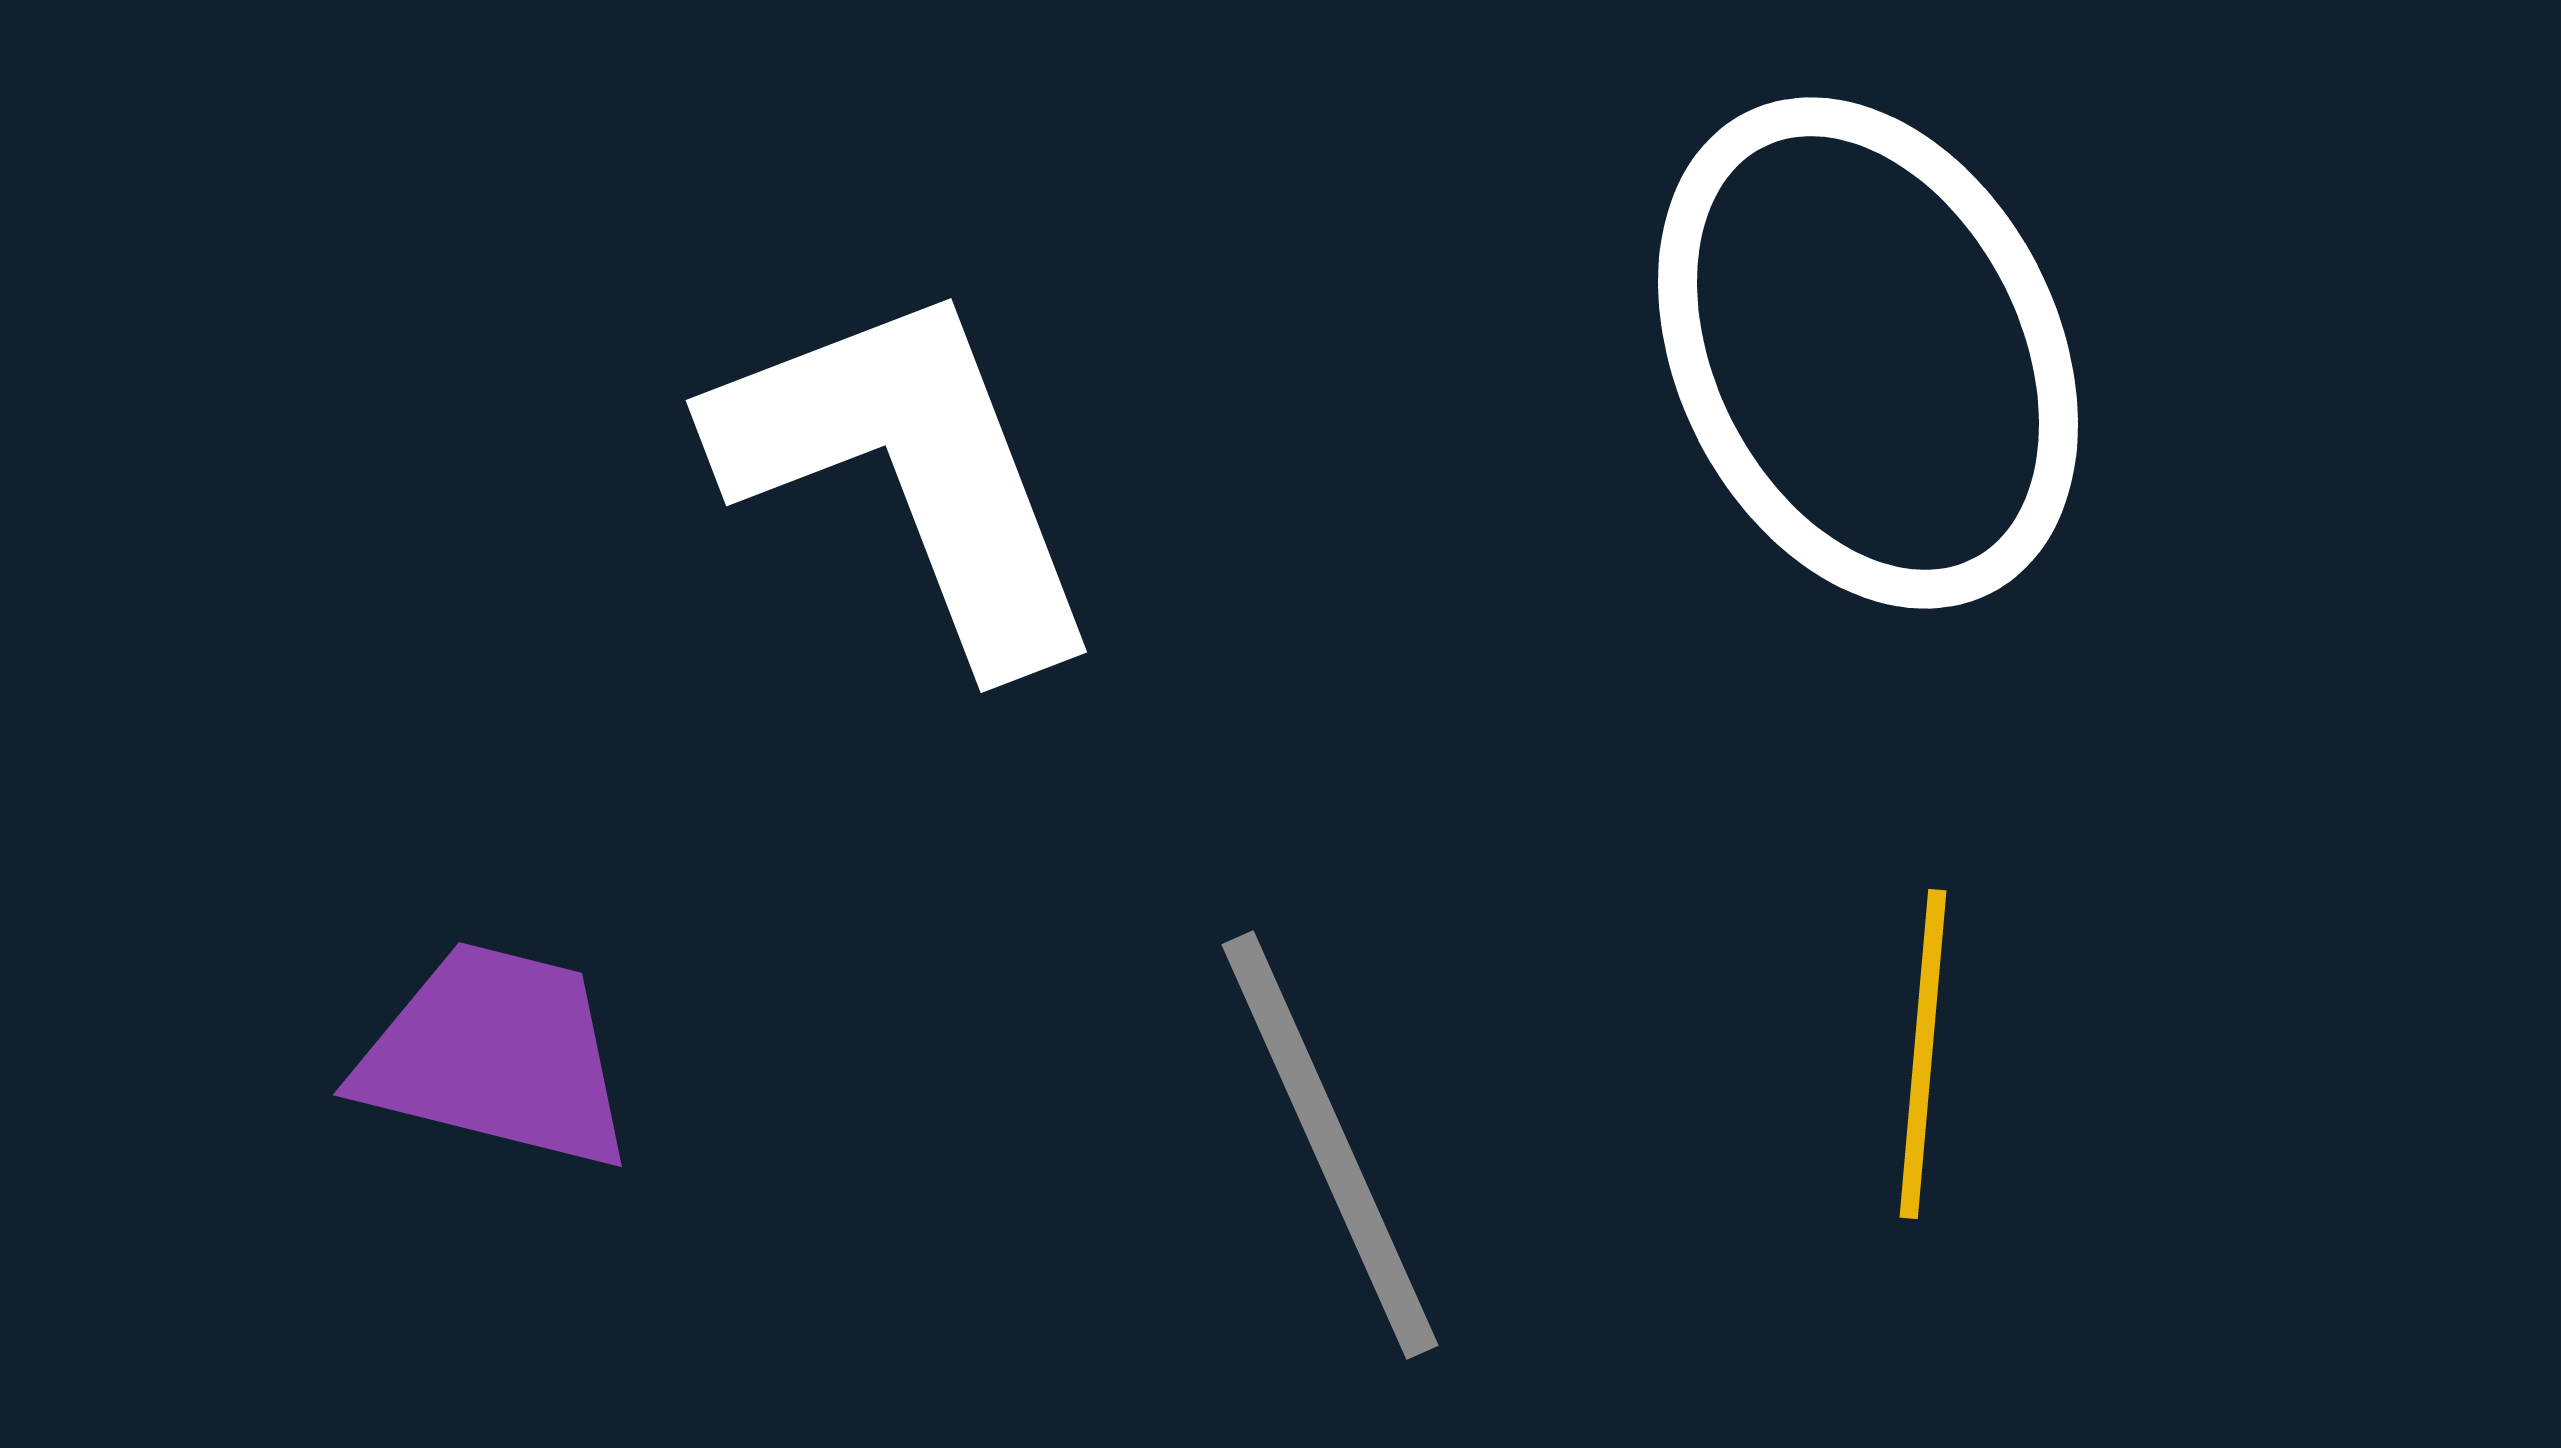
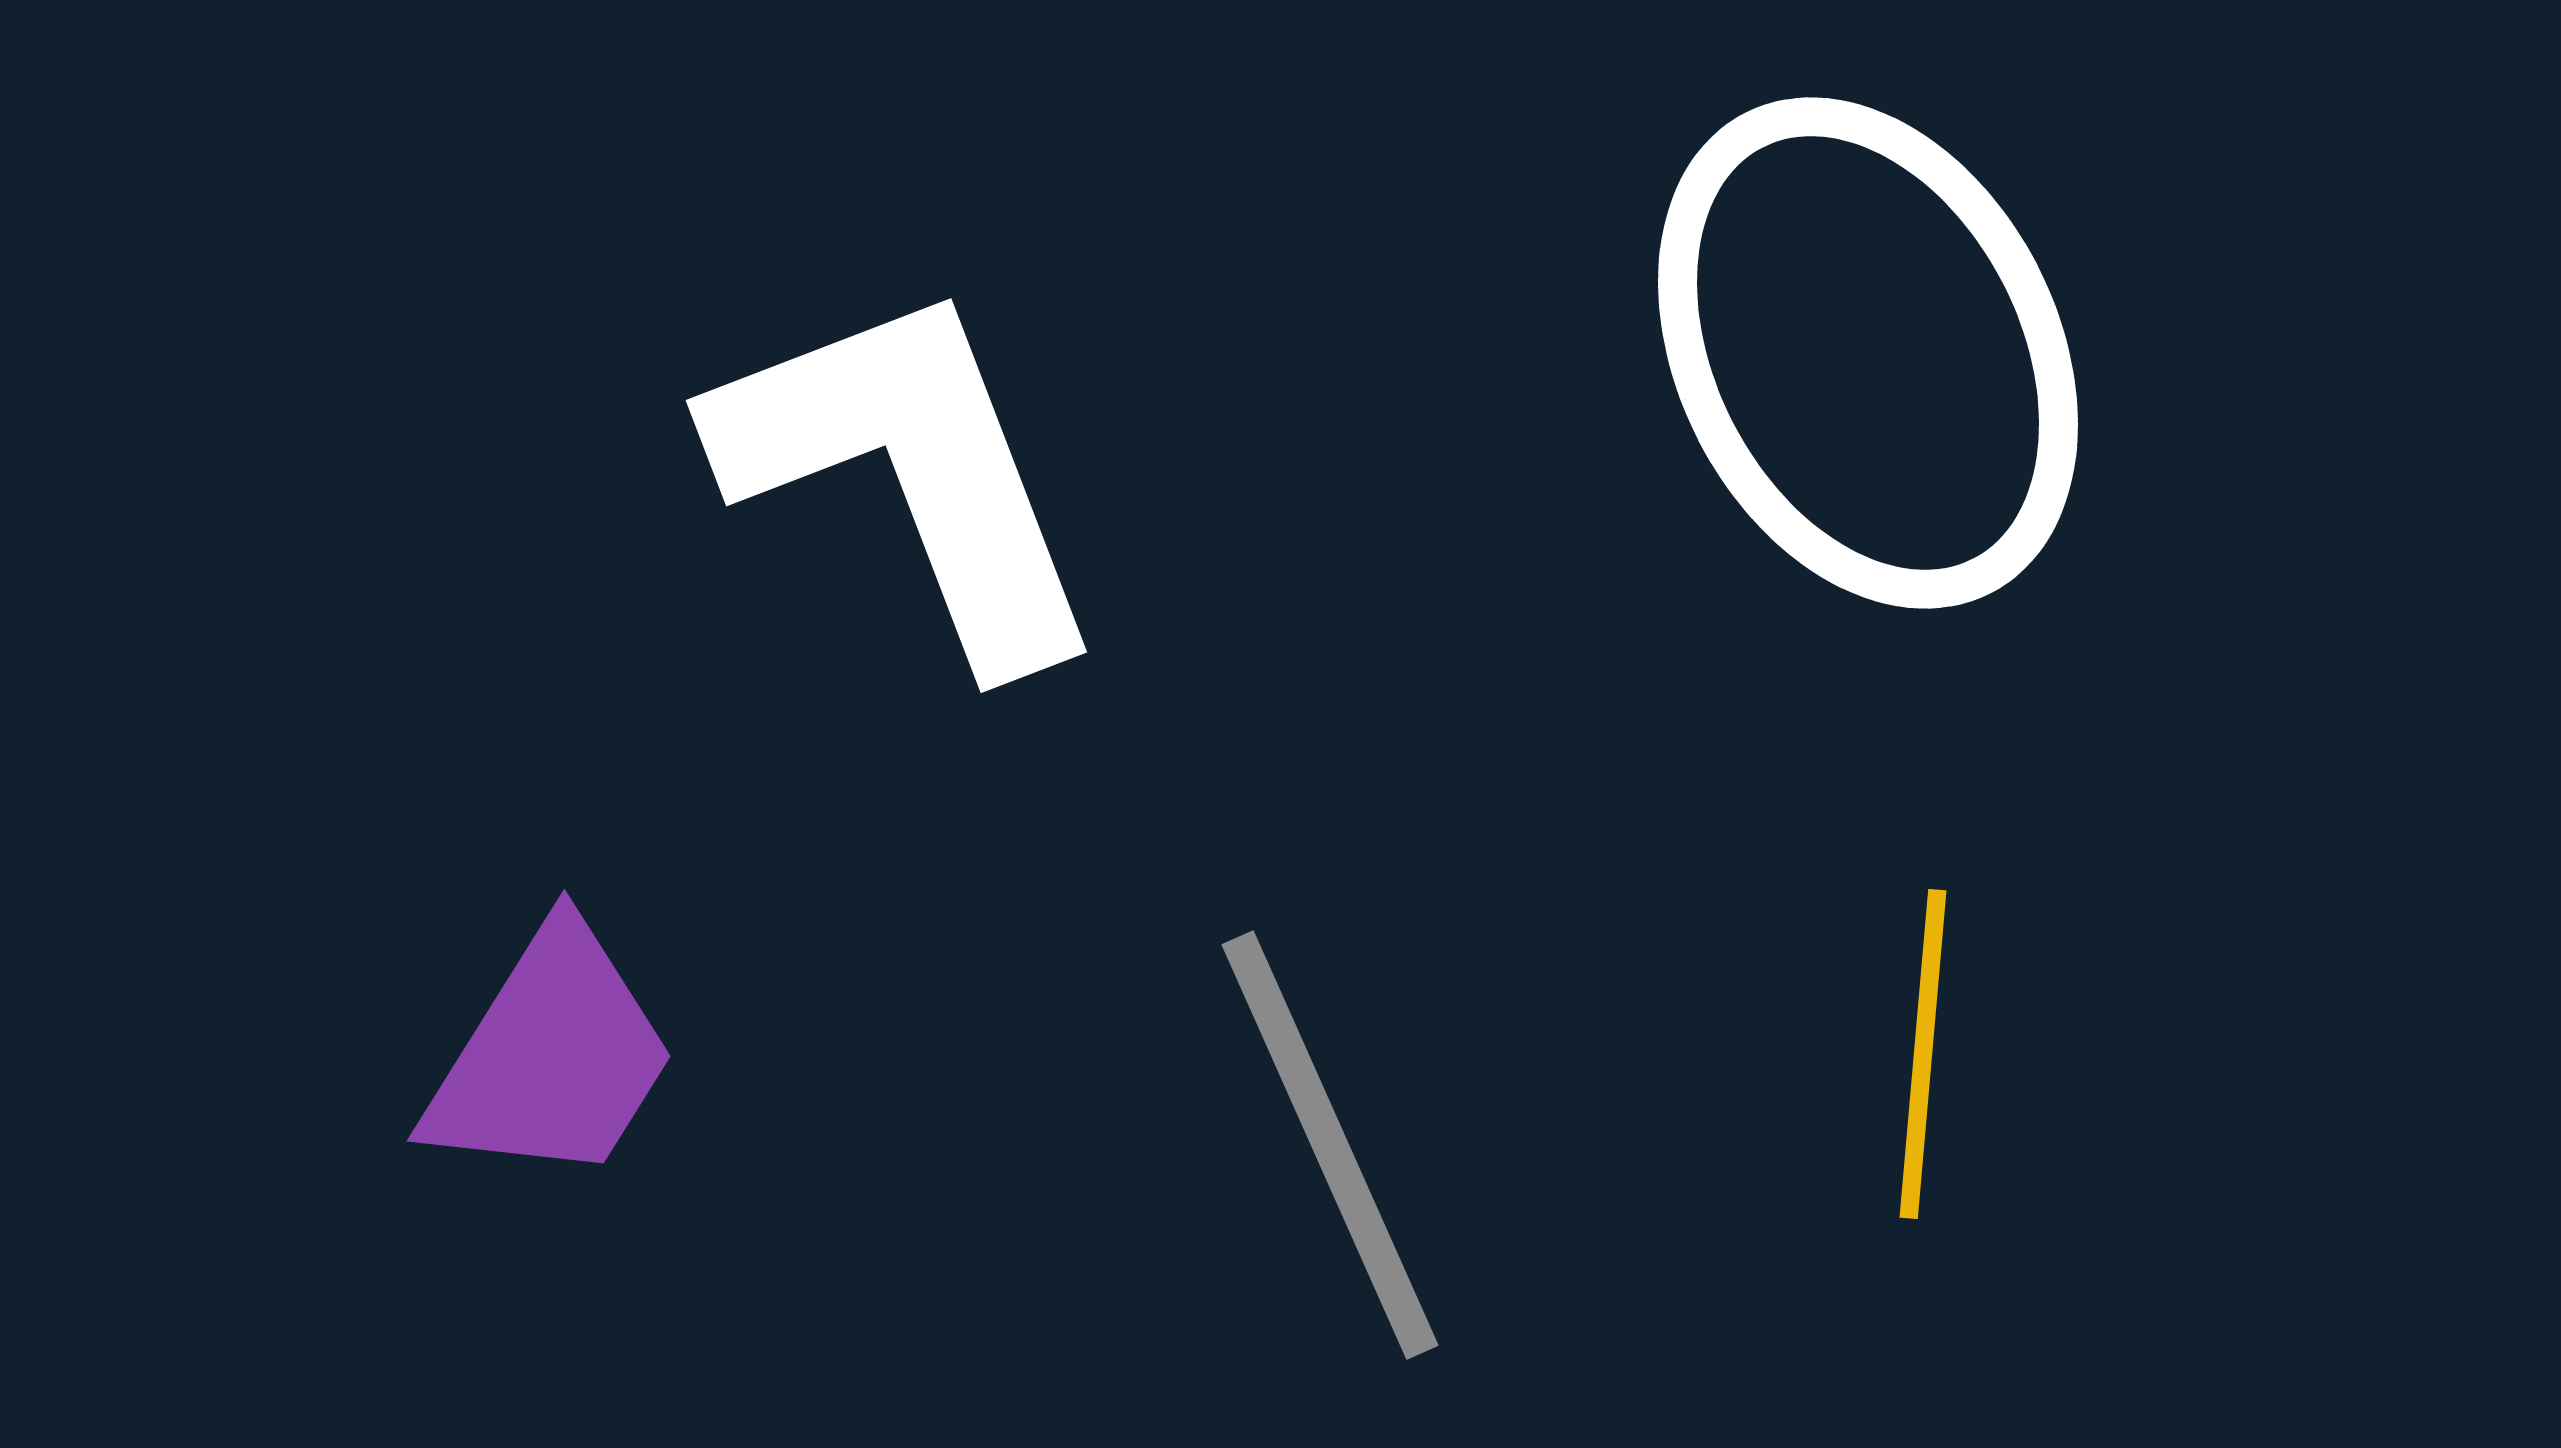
purple trapezoid: moved 55 px right; rotated 108 degrees clockwise
